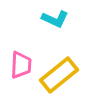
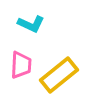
cyan L-shape: moved 24 px left, 5 px down
